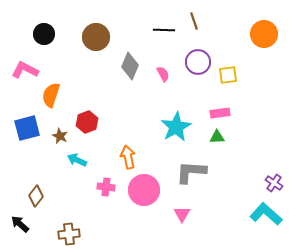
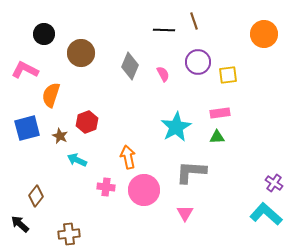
brown circle: moved 15 px left, 16 px down
pink triangle: moved 3 px right, 1 px up
